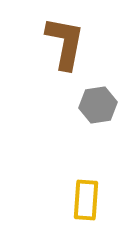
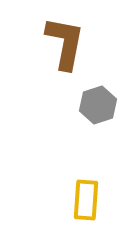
gray hexagon: rotated 9 degrees counterclockwise
